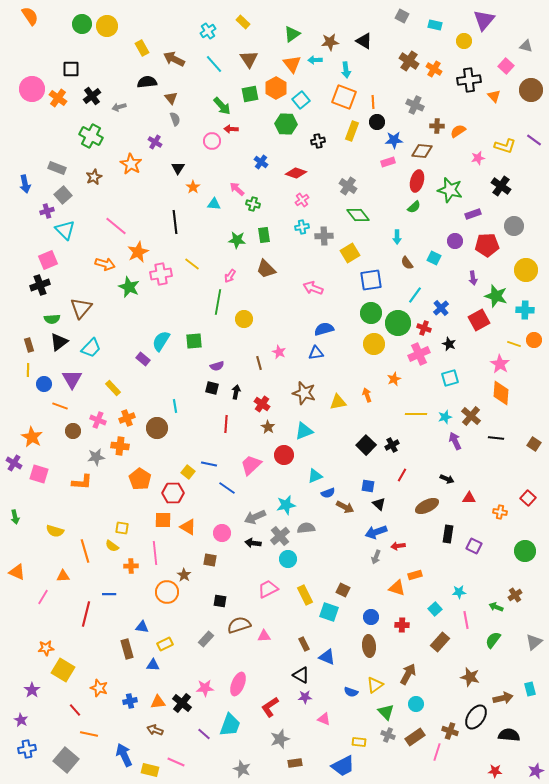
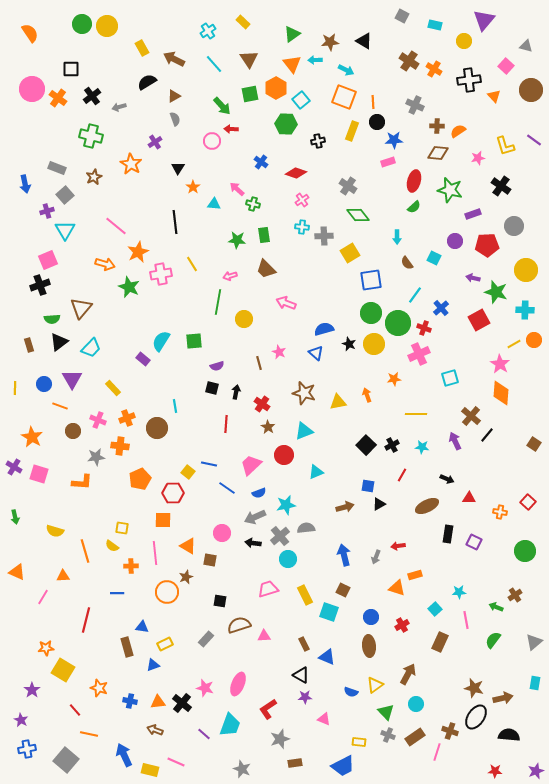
orange semicircle at (30, 16): moved 17 px down
cyan arrow at (346, 70): rotated 56 degrees counterclockwise
black semicircle at (147, 82): rotated 24 degrees counterclockwise
brown triangle at (171, 98): moved 3 px right, 2 px up; rotated 40 degrees clockwise
green cross at (91, 136): rotated 15 degrees counterclockwise
purple cross at (155, 142): rotated 24 degrees clockwise
yellow L-shape at (505, 146): rotated 55 degrees clockwise
brown diamond at (422, 151): moved 16 px right, 2 px down
red ellipse at (417, 181): moved 3 px left
gray square at (63, 195): moved 2 px right
cyan cross at (302, 227): rotated 16 degrees clockwise
cyan triangle at (65, 230): rotated 15 degrees clockwise
yellow line at (192, 264): rotated 21 degrees clockwise
pink arrow at (230, 276): rotated 40 degrees clockwise
purple arrow at (473, 278): rotated 112 degrees clockwise
pink arrow at (313, 288): moved 27 px left, 15 px down
green star at (496, 296): moved 4 px up
black star at (449, 344): moved 100 px left
yellow line at (514, 344): rotated 48 degrees counterclockwise
blue triangle at (316, 353): rotated 49 degrees clockwise
yellow line at (28, 370): moved 13 px left, 18 px down
orange star at (394, 379): rotated 16 degrees clockwise
cyan star at (445, 417): moved 23 px left, 30 px down; rotated 24 degrees clockwise
black line at (496, 438): moved 9 px left, 3 px up; rotated 56 degrees counterclockwise
purple cross at (14, 463): moved 4 px down
cyan triangle at (315, 476): moved 1 px right, 4 px up
orange pentagon at (140, 479): rotated 15 degrees clockwise
blue semicircle at (328, 493): moved 69 px left
red square at (528, 498): moved 4 px down
black triangle at (379, 504): rotated 48 degrees clockwise
brown arrow at (345, 507): rotated 42 degrees counterclockwise
orange triangle at (188, 527): moved 19 px down
blue arrow at (376, 532): moved 32 px left, 23 px down; rotated 95 degrees clockwise
purple square at (474, 546): moved 4 px up
brown star at (184, 575): moved 2 px right, 2 px down; rotated 16 degrees clockwise
pink trapezoid at (268, 589): rotated 10 degrees clockwise
blue line at (109, 594): moved 8 px right, 1 px up
red line at (86, 614): moved 6 px down
red cross at (402, 625): rotated 32 degrees counterclockwise
brown rectangle at (440, 642): rotated 18 degrees counterclockwise
brown rectangle at (127, 649): moved 2 px up
blue triangle at (153, 665): rotated 24 degrees counterclockwise
brown star at (470, 677): moved 4 px right, 11 px down
pink star at (205, 688): rotated 18 degrees clockwise
cyan rectangle at (530, 689): moved 5 px right, 6 px up; rotated 24 degrees clockwise
blue cross at (130, 701): rotated 24 degrees clockwise
red L-shape at (270, 707): moved 2 px left, 2 px down
